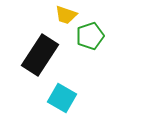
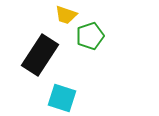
cyan square: rotated 12 degrees counterclockwise
